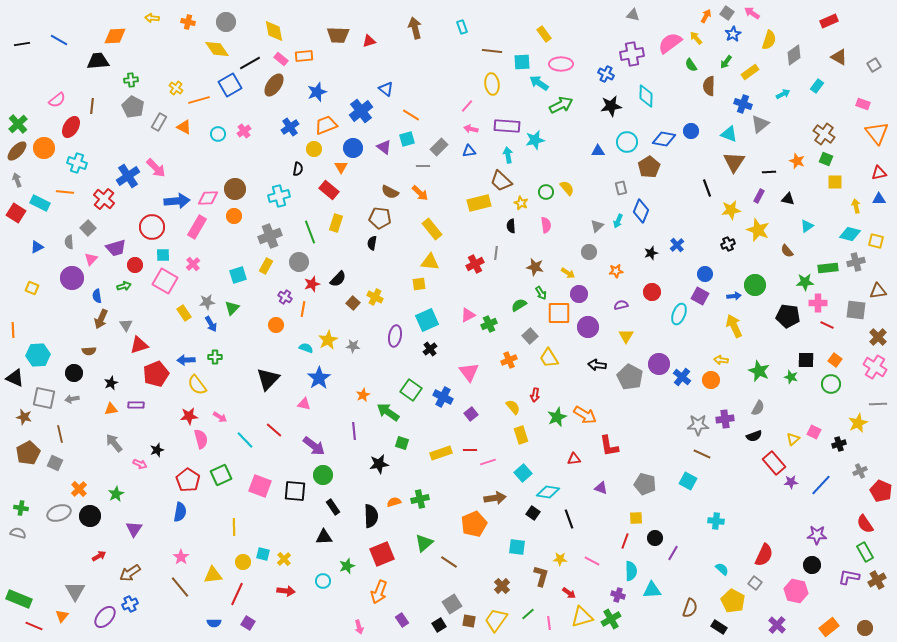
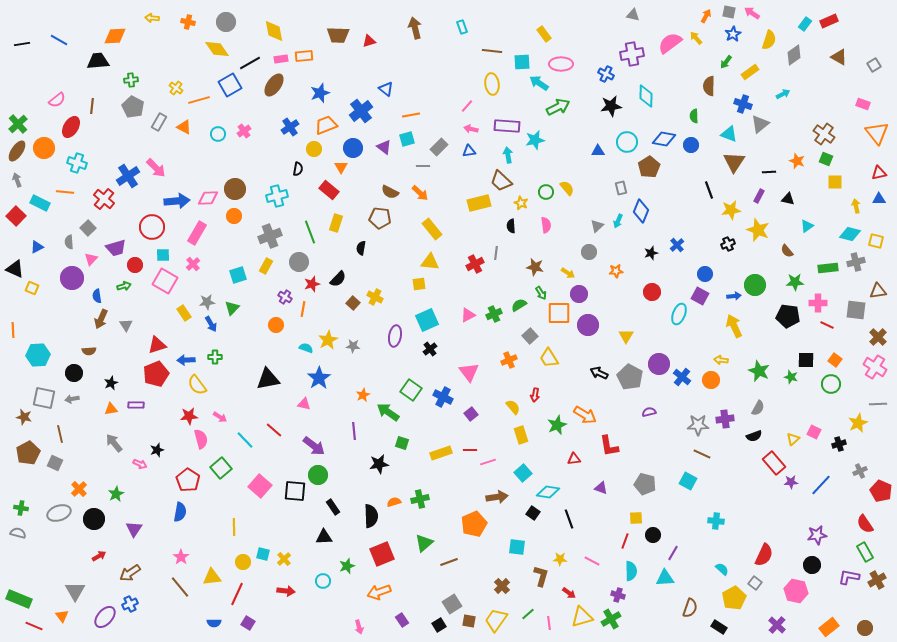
gray square at (727, 13): moved 2 px right, 1 px up; rotated 24 degrees counterclockwise
pink rectangle at (281, 59): rotated 48 degrees counterclockwise
green semicircle at (691, 65): moved 3 px right, 51 px down; rotated 32 degrees clockwise
cyan rectangle at (817, 86): moved 12 px left, 62 px up
blue star at (317, 92): moved 3 px right, 1 px down
green arrow at (561, 105): moved 3 px left, 2 px down
orange line at (411, 115): rotated 42 degrees counterclockwise
blue circle at (691, 131): moved 14 px down
brown ellipse at (17, 151): rotated 10 degrees counterclockwise
black line at (707, 188): moved 2 px right, 2 px down
cyan cross at (279, 196): moved 2 px left
red square at (16, 213): moved 3 px down; rotated 12 degrees clockwise
pink rectangle at (197, 227): moved 6 px down
black semicircle at (372, 243): moved 11 px left, 5 px down
green star at (805, 282): moved 10 px left
purple semicircle at (621, 305): moved 28 px right, 107 px down
green cross at (489, 324): moved 5 px right, 10 px up
purple circle at (588, 327): moved 2 px up
red triangle at (139, 345): moved 18 px right
black arrow at (597, 365): moved 2 px right, 8 px down; rotated 18 degrees clockwise
black triangle at (15, 378): moved 109 px up
black triangle at (268, 379): rotated 35 degrees clockwise
green star at (557, 417): moved 8 px down
green square at (221, 475): moved 7 px up; rotated 15 degrees counterclockwise
green circle at (323, 475): moved 5 px left
pink square at (260, 486): rotated 20 degrees clockwise
brown arrow at (495, 498): moved 2 px right, 1 px up
black circle at (90, 516): moved 4 px right, 3 px down
purple star at (817, 535): rotated 12 degrees counterclockwise
black circle at (655, 538): moved 2 px left, 3 px up
brown line at (449, 562): rotated 54 degrees counterclockwise
yellow triangle at (213, 575): moved 1 px left, 2 px down
cyan triangle at (652, 590): moved 13 px right, 12 px up
orange arrow at (379, 592): rotated 50 degrees clockwise
yellow pentagon at (733, 601): moved 1 px right, 3 px up; rotated 15 degrees clockwise
orange triangle at (62, 616): rotated 16 degrees counterclockwise
